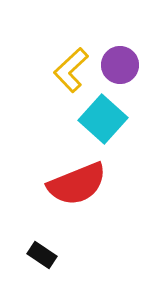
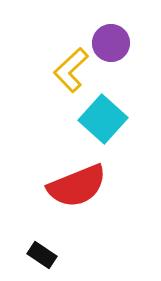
purple circle: moved 9 px left, 22 px up
red semicircle: moved 2 px down
